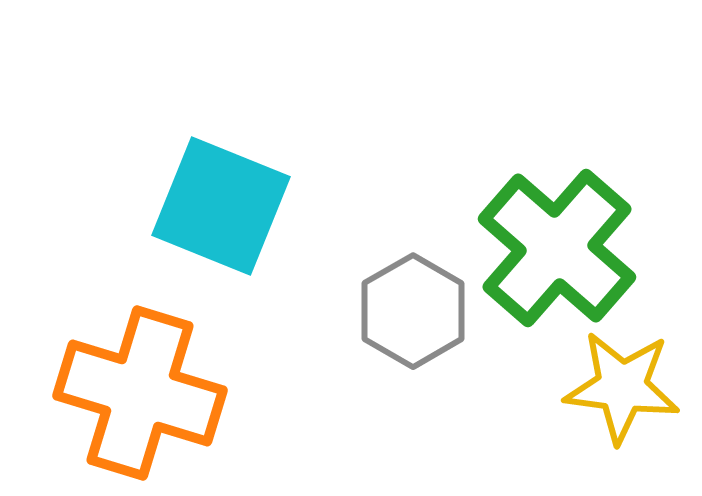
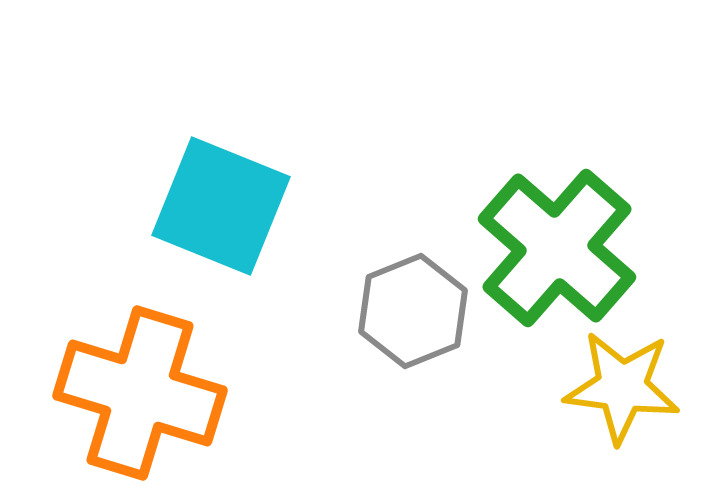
gray hexagon: rotated 8 degrees clockwise
